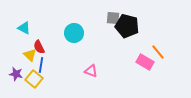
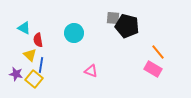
red semicircle: moved 1 px left, 7 px up; rotated 16 degrees clockwise
pink rectangle: moved 8 px right, 7 px down
